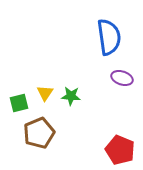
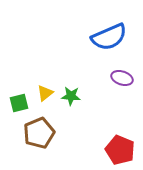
blue semicircle: rotated 75 degrees clockwise
yellow triangle: rotated 18 degrees clockwise
